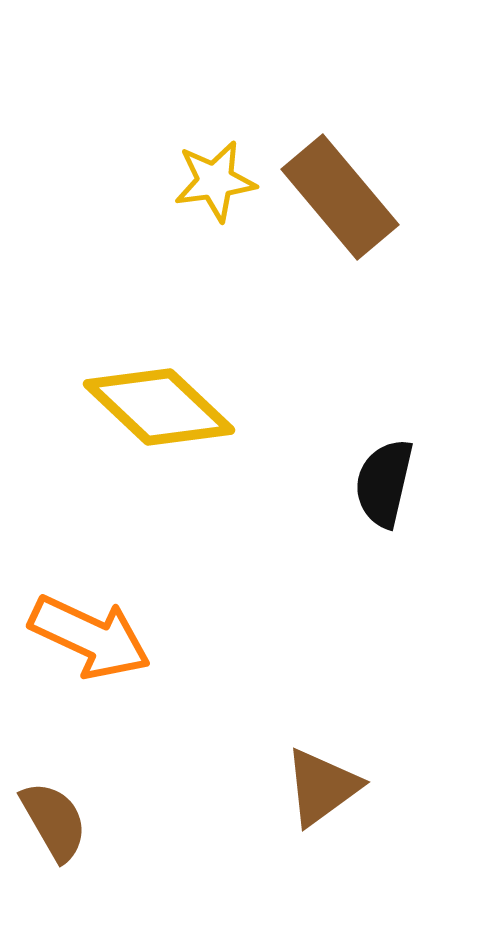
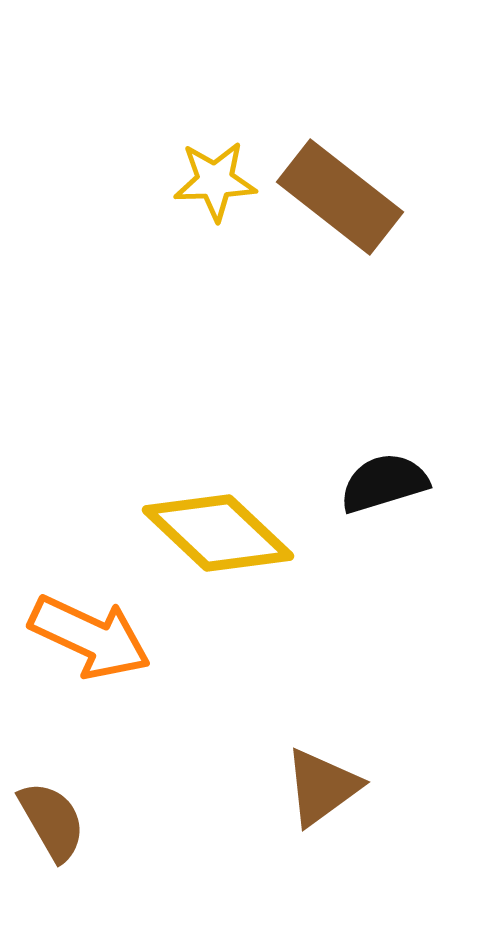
yellow star: rotated 6 degrees clockwise
brown rectangle: rotated 12 degrees counterclockwise
yellow diamond: moved 59 px right, 126 px down
black semicircle: rotated 60 degrees clockwise
brown semicircle: moved 2 px left
